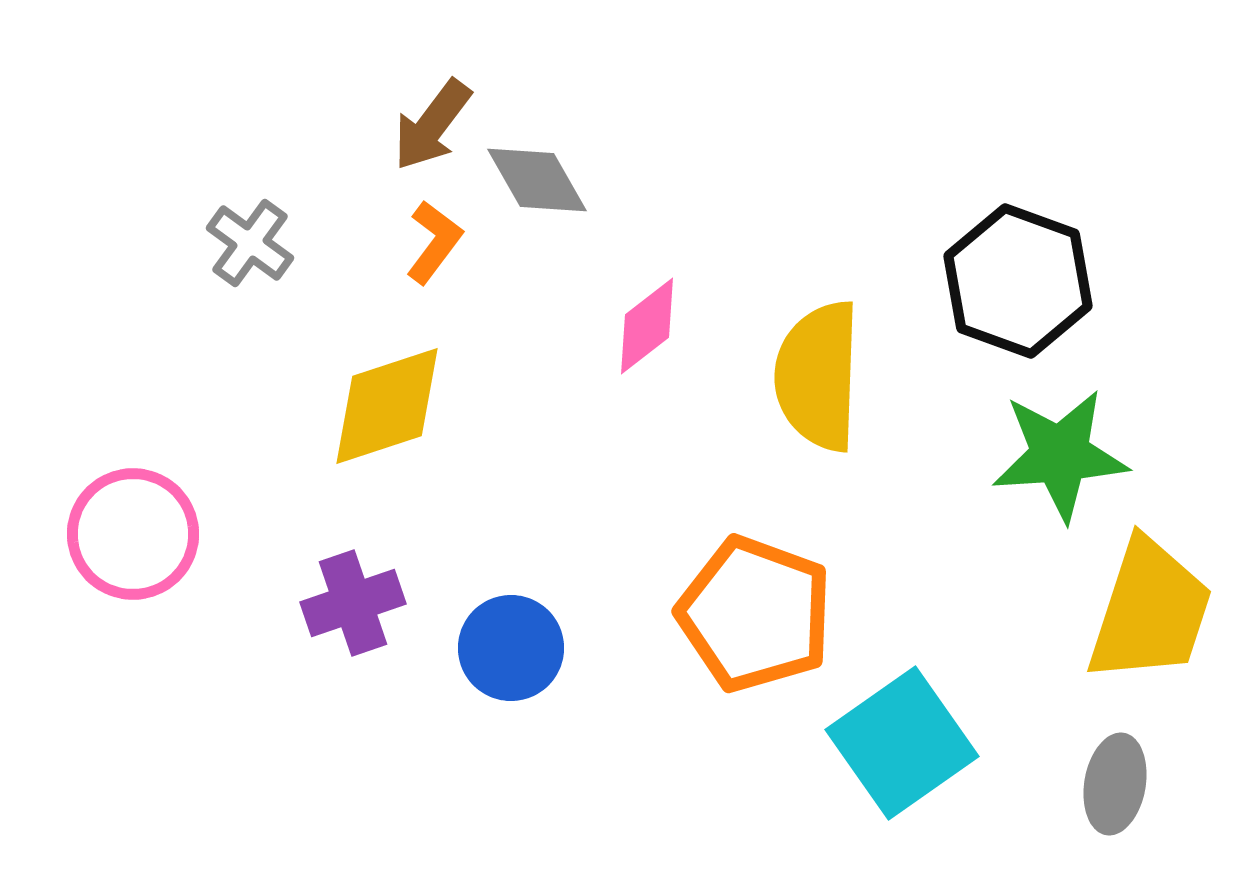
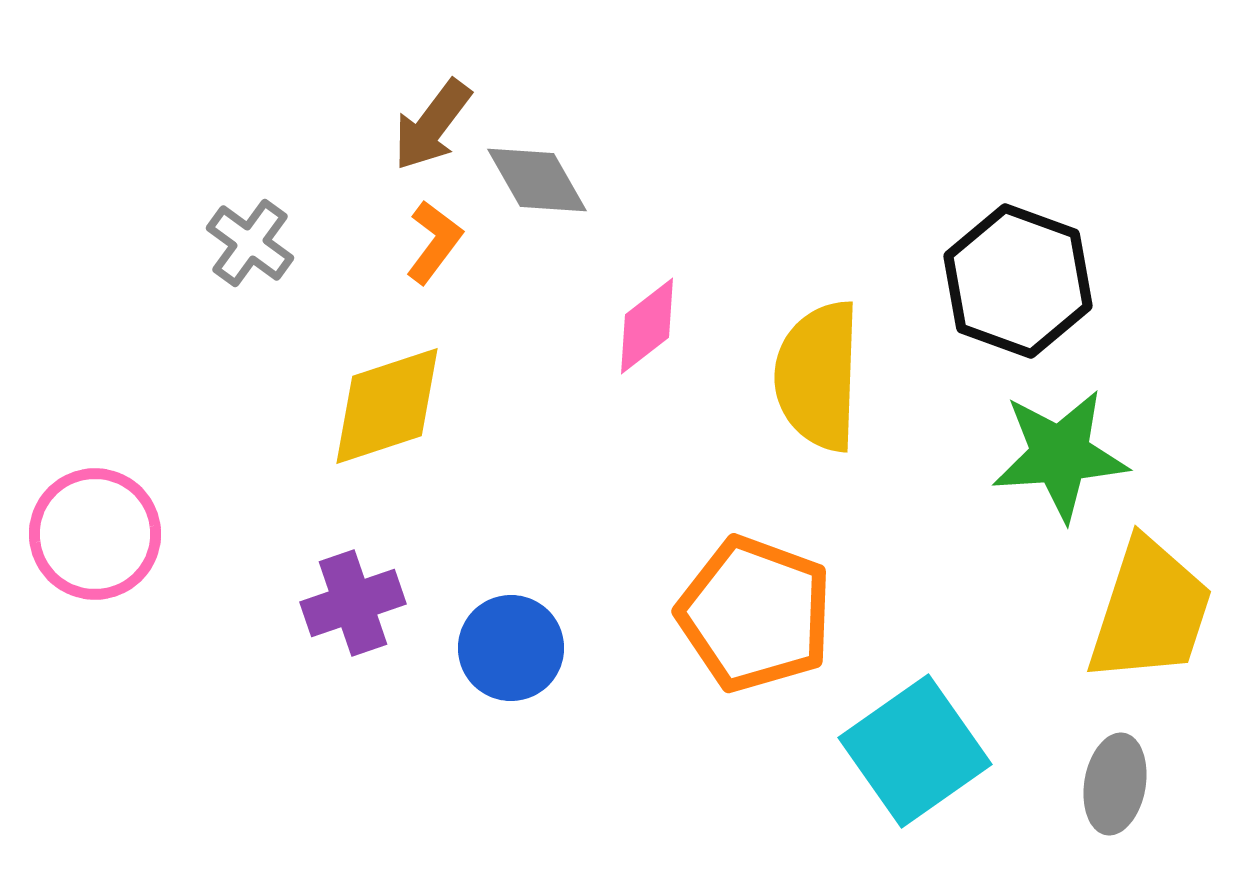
pink circle: moved 38 px left
cyan square: moved 13 px right, 8 px down
